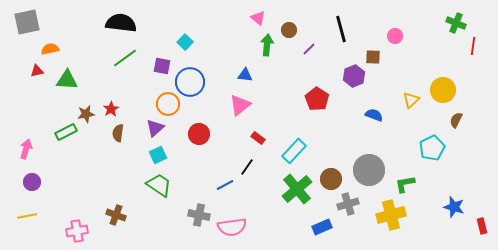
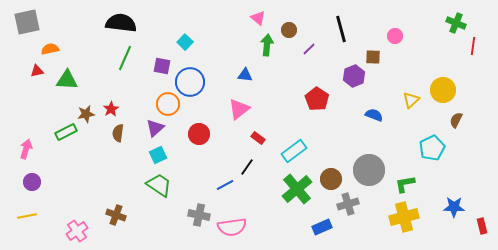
green line at (125, 58): rotated 30 degrees counterclockwise
pink triangle at (240, 105): moved 1 px left, 4 px down
cyan rectangle at (294, 151): rotated 10 degrees clockwise
blue star at (454, 207): rotated 15 degrees counterclockwise
yellow cross at (391, 215): moved 13 px right, 2 px down
pink cross at (77, 231): rotated 25 degrees counterclockwise
